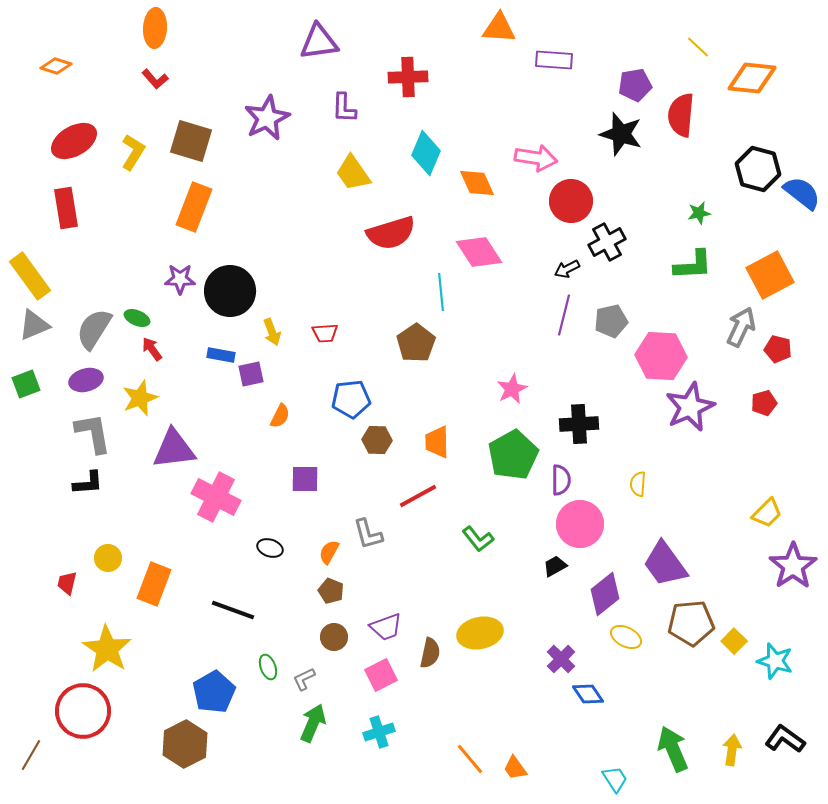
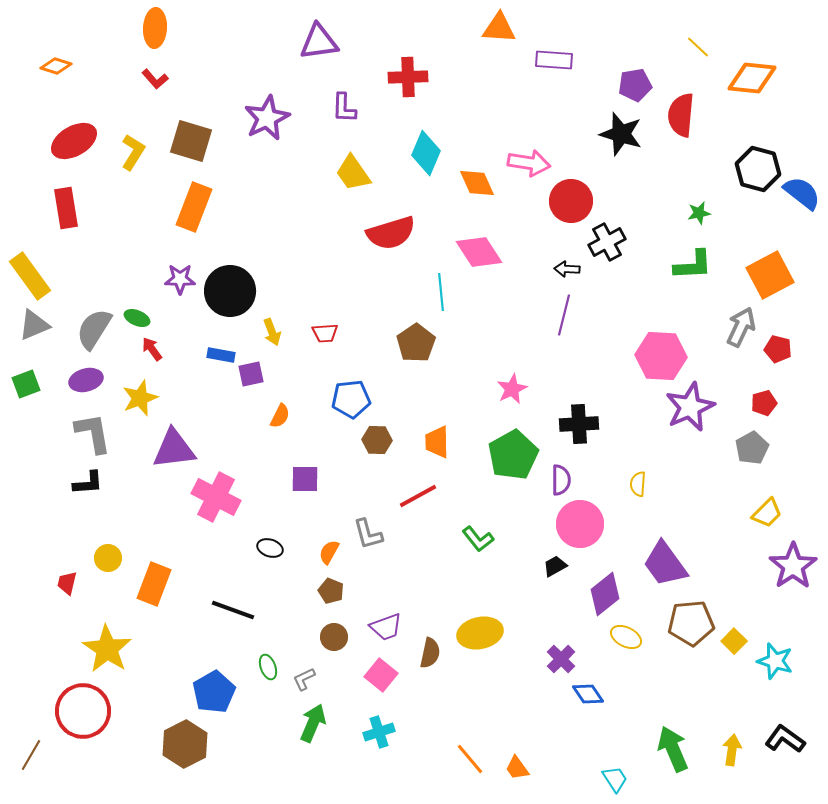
pink arrow at (536, 158): moved 7 px left, 5 px down
black arrow at (567, 269): rotated 30 degrees clockwise
gray pentagon at (611, 321): moved 141 px right, 127 px down; rotated 16 degrees counterclockwise
pink square at (381, 675): rotated 24 degrees counterclockwise
orange trapezoid at (515, 768): moved 2 px right
